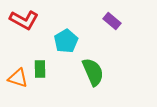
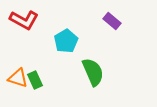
green rectangle: moved 5 px left, 11 px down; rotated 24 degrees counterclockwise
